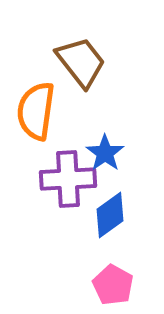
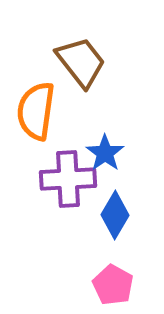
blue diamond: moved 5 px right; rotated 24 degrees counterclockwise
